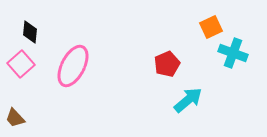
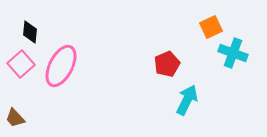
pink ellipse: moved 12 px left
cyan arrow: moved 1 px left; rotated 24 degrees counterclockwise
